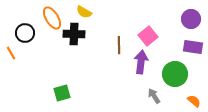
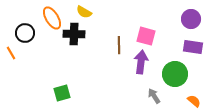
pink square: moved 2 px left; rotated 36 degrees counterclockwise
